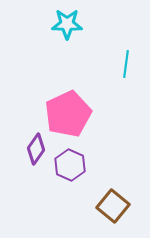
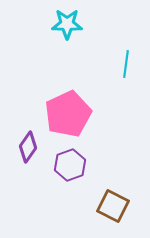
purple diamond: moved 8 px left, 2 px up
purple hexagon: rotated 16 degrees clockwise
brown square: rotated 12 degrees counterclockwise
